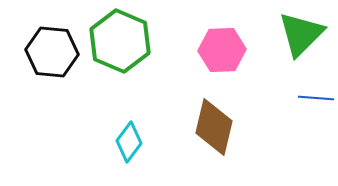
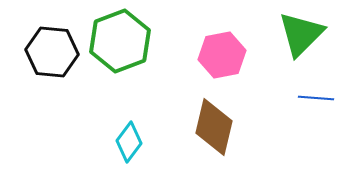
green hexagon: rotated 16 degrees clockwise
pink hexagon: moved 5 px down; rotated 9 degrees counterclockwise
